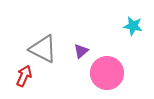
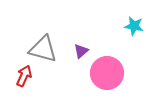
cyan star: moved 1 px right
gray triangle: rotated 12 degrees counterclockwise
